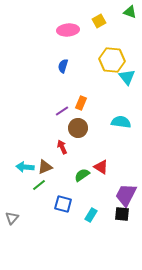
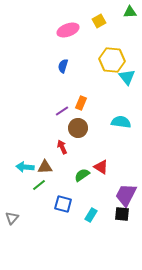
green triangle: rotated 24 degrees counterclockwise
pink ellipse: rotated 15 degrees counterclockwise
brown triangle: rotated 21 degrees clockwise
